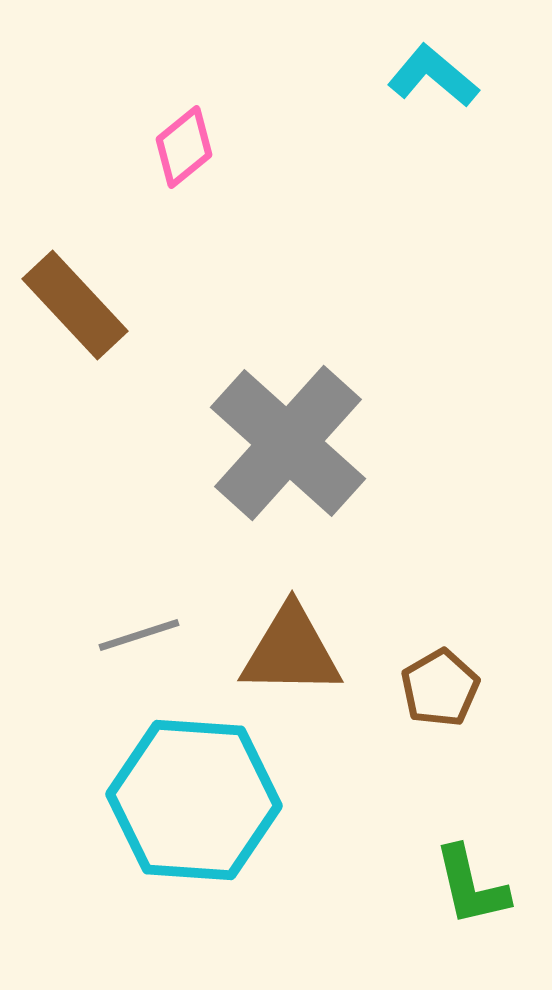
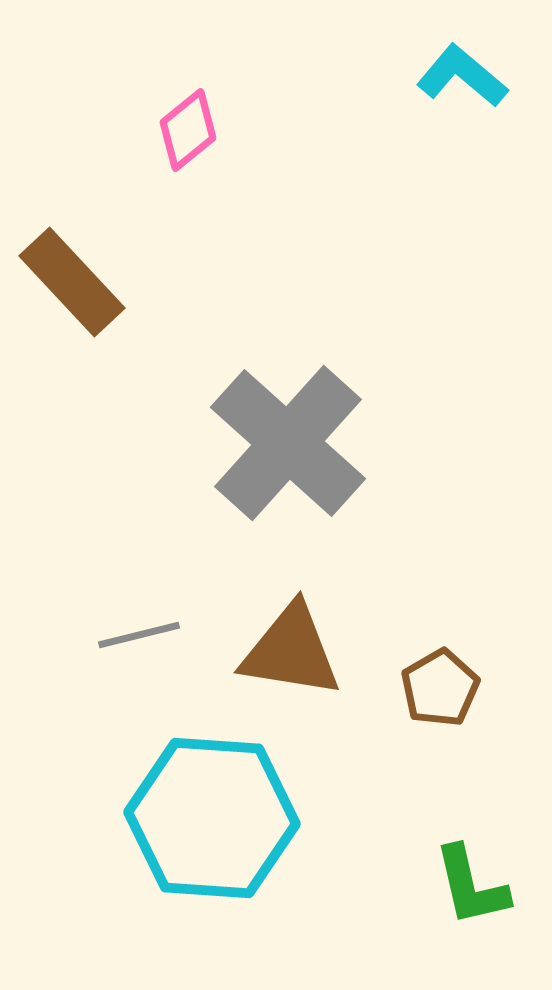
cyan L-shape: moved 29 px right
pink diamond: moved 4 px right, 17 px up
brown rectangle: moved 3 px left, 23 px up
gray line: rotated 4 degrees clockwise
brown triangle: rotated 8 degrees clockwise
cyan hexagon: moved 18 px right, 18 px down
